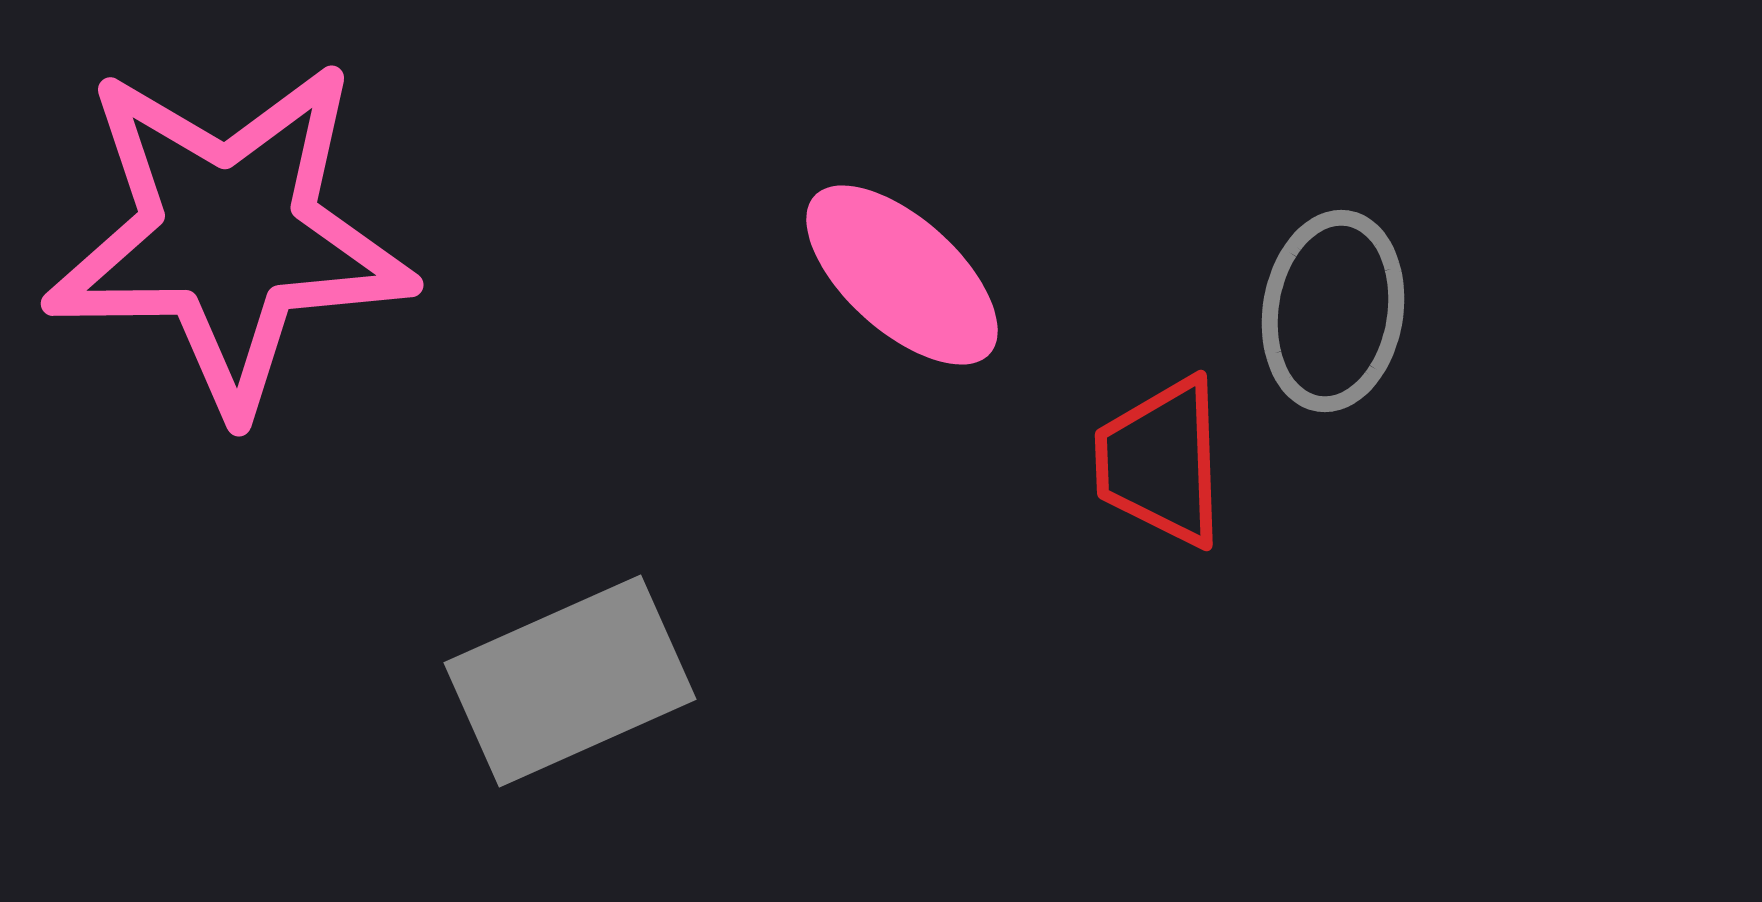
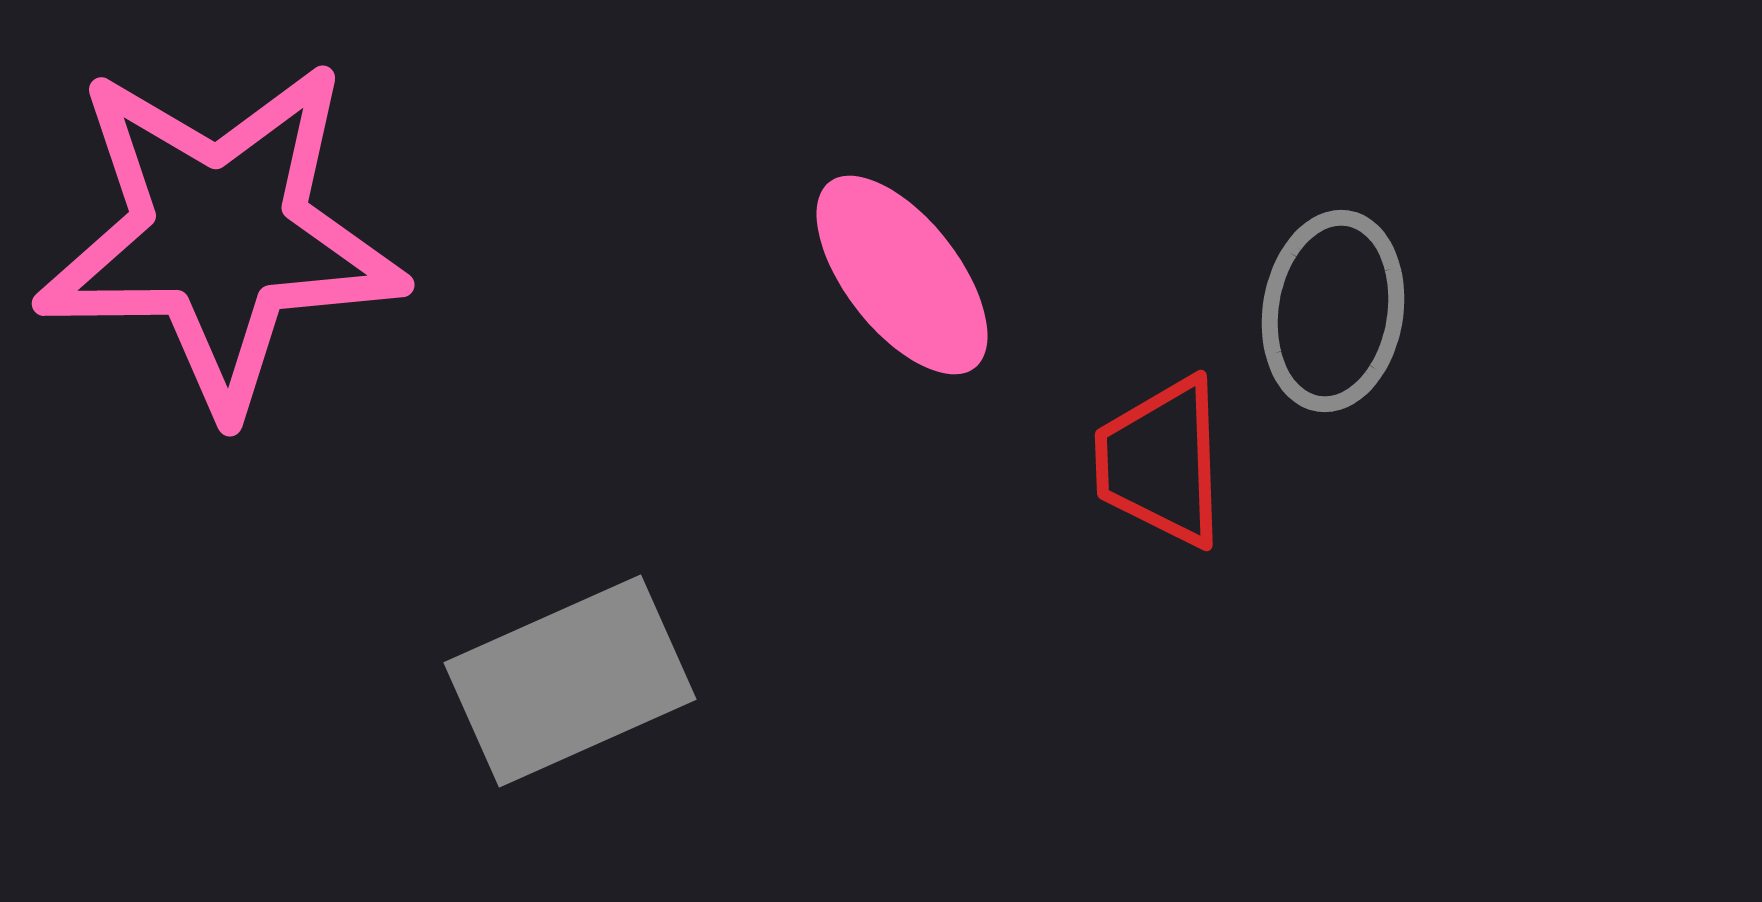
pink star: moved 9 px left
pink ellipse: rotated 10 degrees clockwise
